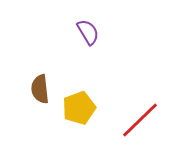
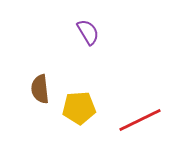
yellow pentagon: rotated 16 degrees clockwise
red line: rotated 18 degrees clockwise
